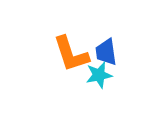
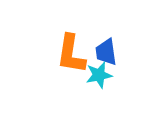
orange L-shape: rotated 27 degrees clockwise
